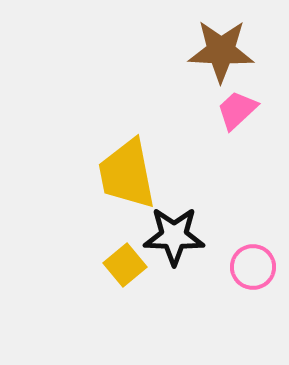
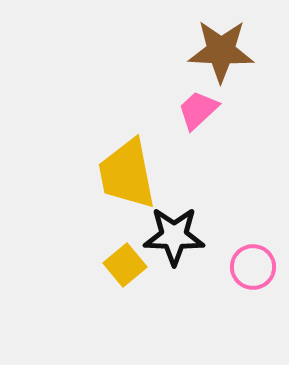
pink trapezoid: moved 39 px left
